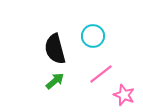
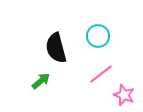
cyan circle: moved 5 px right
black semicircle: moved 1 px right, 1 px up
green arrow: moved 14 px left
